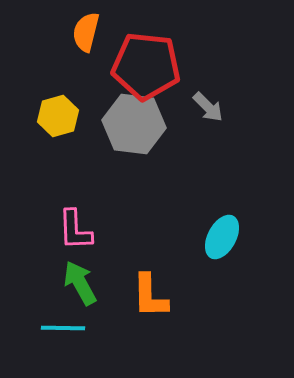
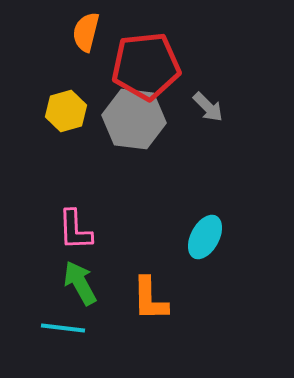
red pentagon: rotated 12 degrees counterclockwise
yellow hexagon: moved 8 px right, 5 px up
gray hexagon: moved 5 px up
cyan ellipse: moved 17 px left
orange L-shape: moved 3 px down
cyan line: rotated 6 degrees clockwise
